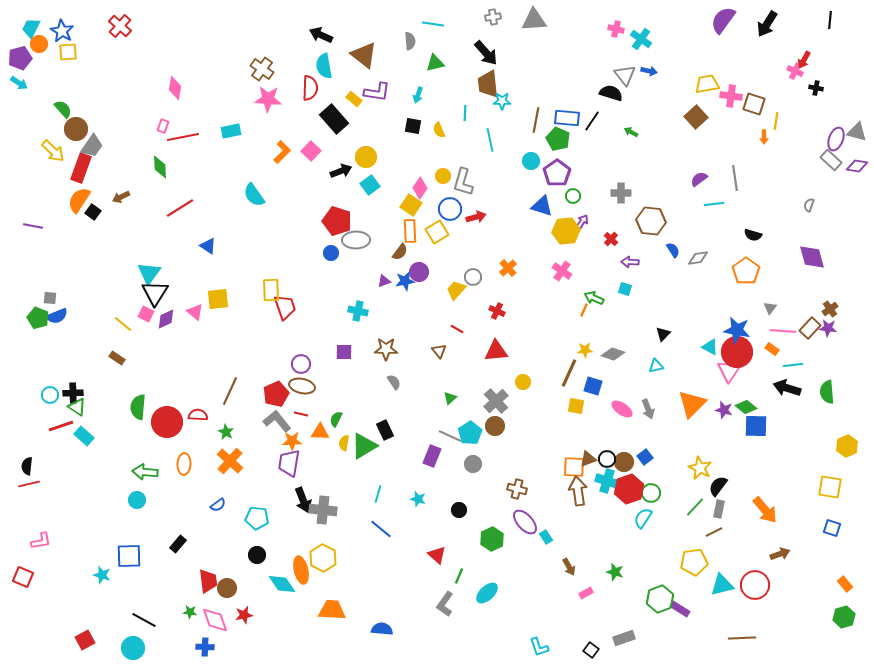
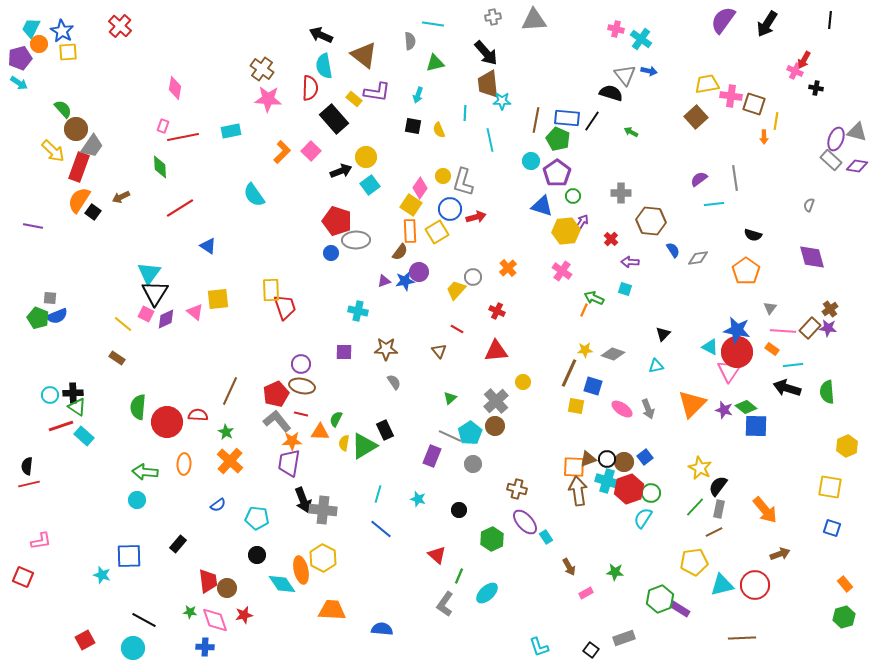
red rectangle at (81, 168): moved 2 px left, 1 px up
green star at (615, 572): rotated 12 degrees counterclockwise
